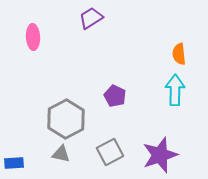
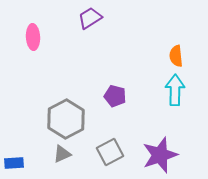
purple trapezoid: moved 1 px left
orange semicircle: moved 3 px left, 2 px down
purple pentagon: rotated 10 degrees counterclockwise
gray triangle: moved 1 px right; rotated 36 degrees counterclockwise
